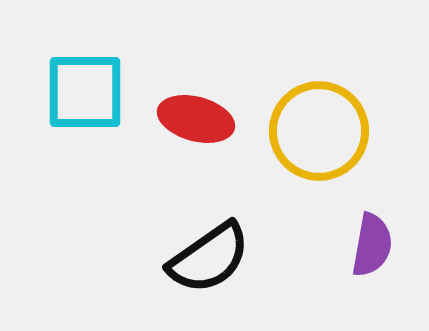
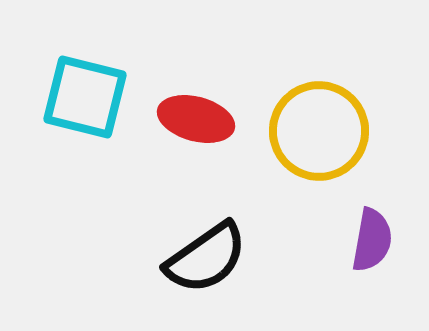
cyan square: moved 5 px down; rotated 14 degrees clockwise
purple semicircle: moved 5 px up
black semicircle: moved 3 px left
